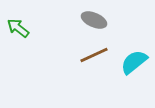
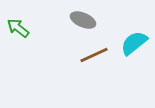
gray ellipse: moved 11 px left
cyan semicircle: moved 19 px up
